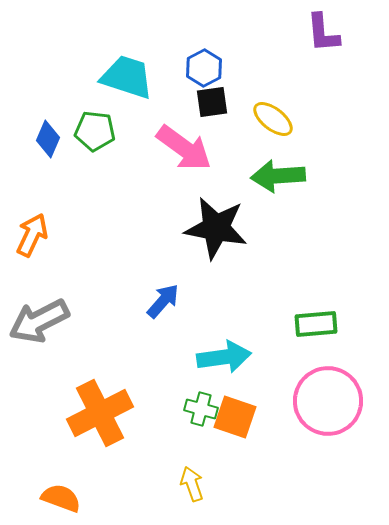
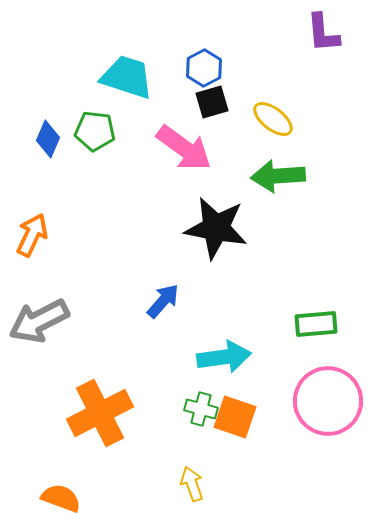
black square: rotated 8 degrees counterclockwise
